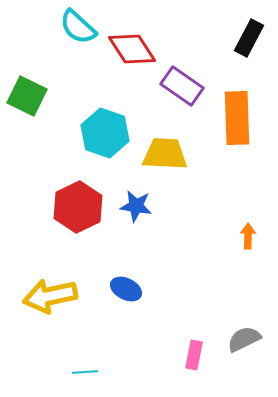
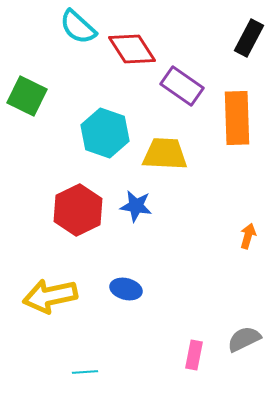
red hexagon: moved 3 px down
orange arrow: rotated 15 degrees clockwise
blue ellipse: rotated 12 degrees counterclockwise
